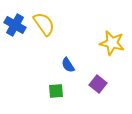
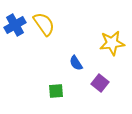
blue cross: rotated 30 degrees clockwise
yellow star: rotated 20 degrees counterclockwise
blue semicircle: moved 8 px right, 2 px up
purple square: moved 2 px right, 1 px up
